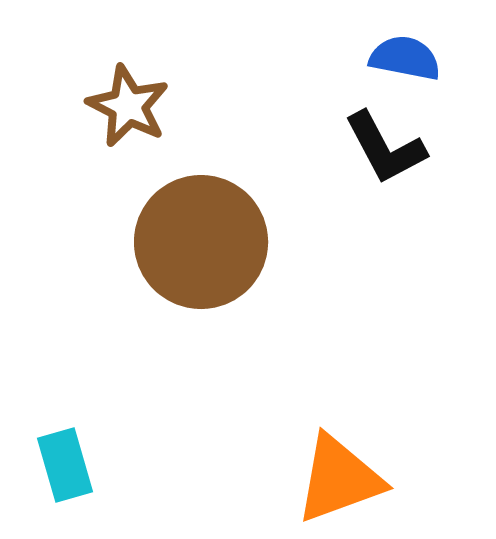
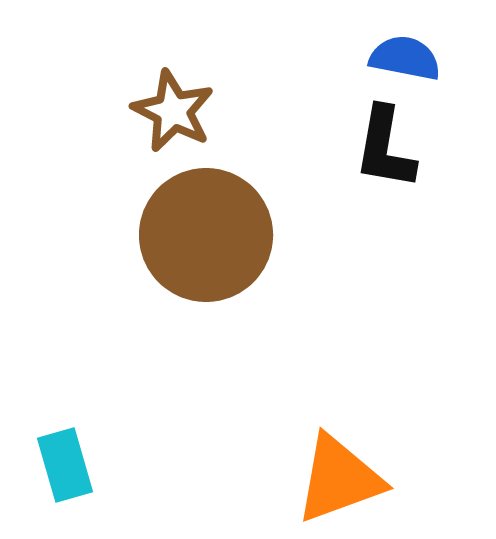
brown star: moved 45 px right, 5 px down
black L-shape: rotated 38 degrees clockwise
brown circle: moved 5 px right, 7 px up
